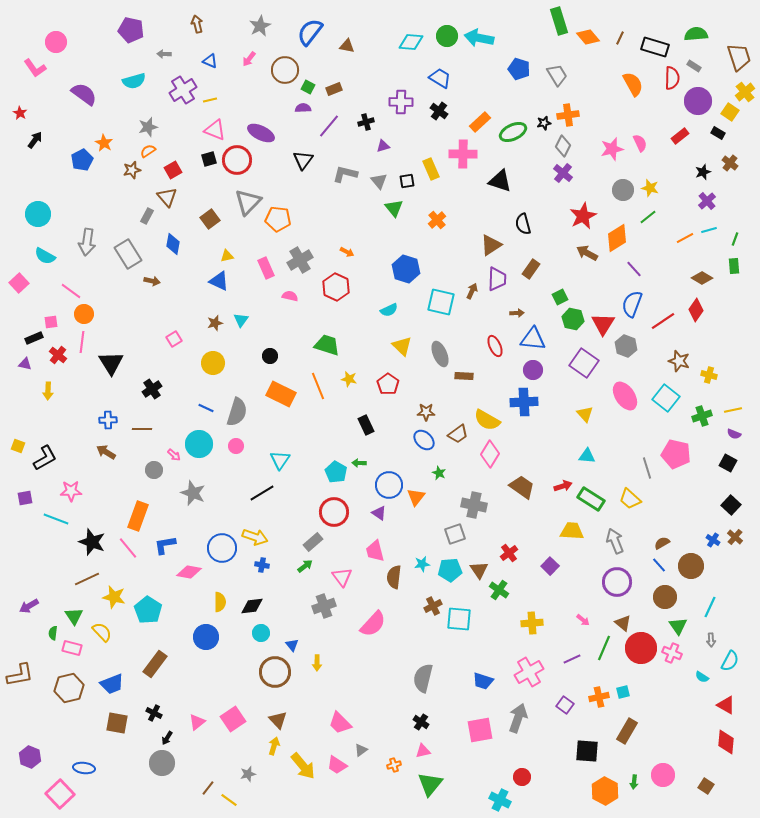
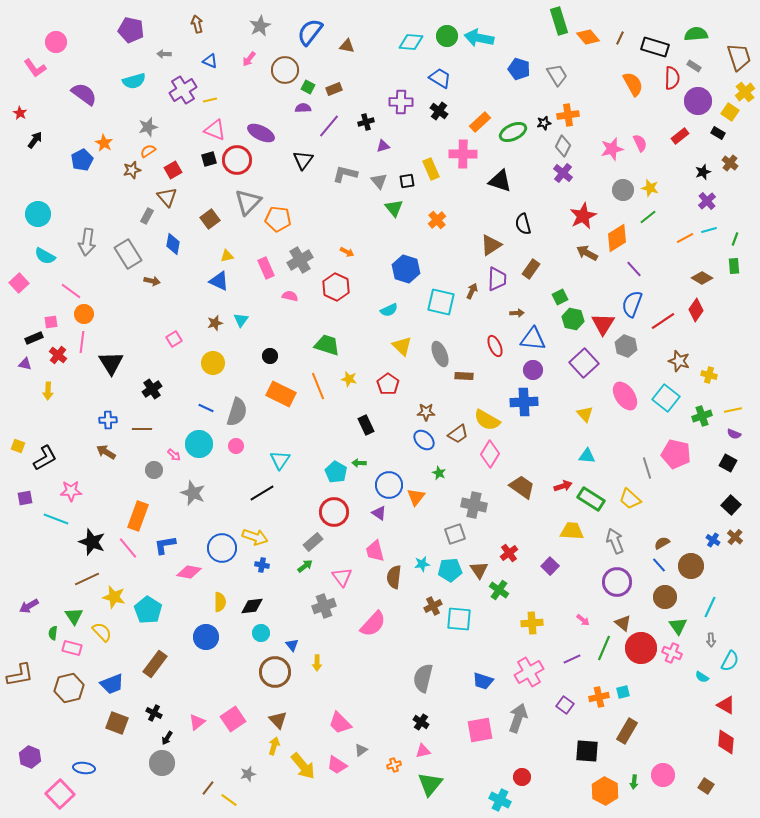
purple square at (584, 363): rotated 12 degrees clockwise
brown square at (117, 723): rotated 10 degrees clockwise
